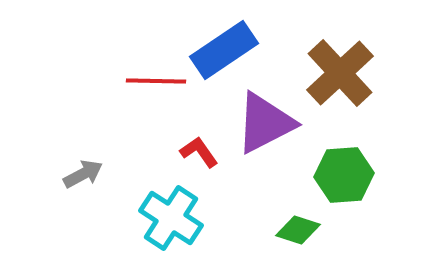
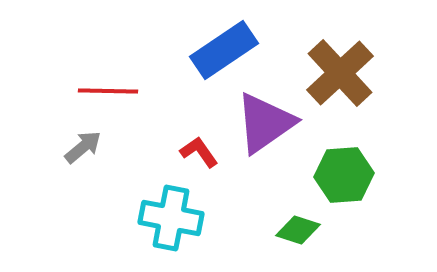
red line: moved 48 px left, 10 px down
purple triangle: rotated 8 degrees counterclockwise
gray arrow: moved 27 px up; rotated 12 degrees counterclockwise
cyan cross: rotated 22 degrees counterclockwise
